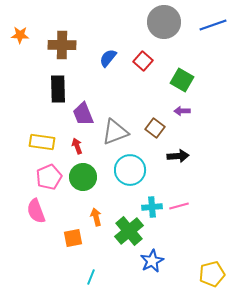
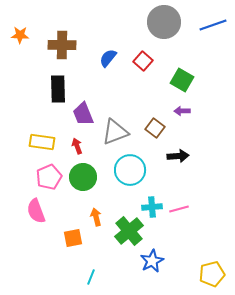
pink line: moved 3 px down
